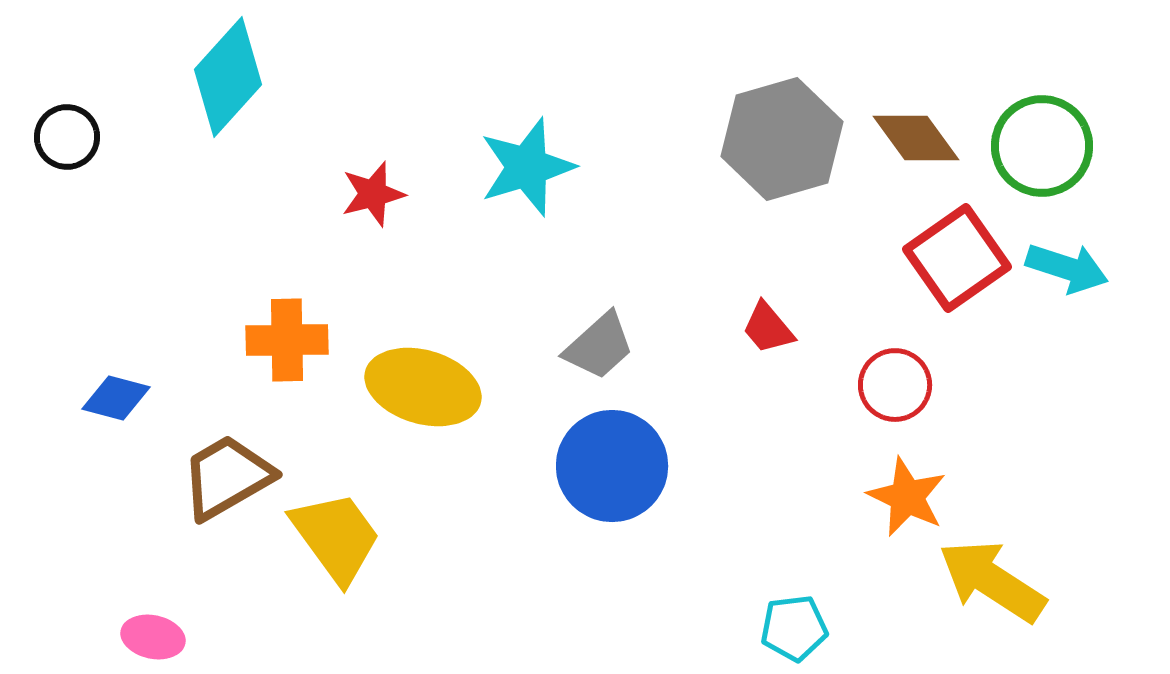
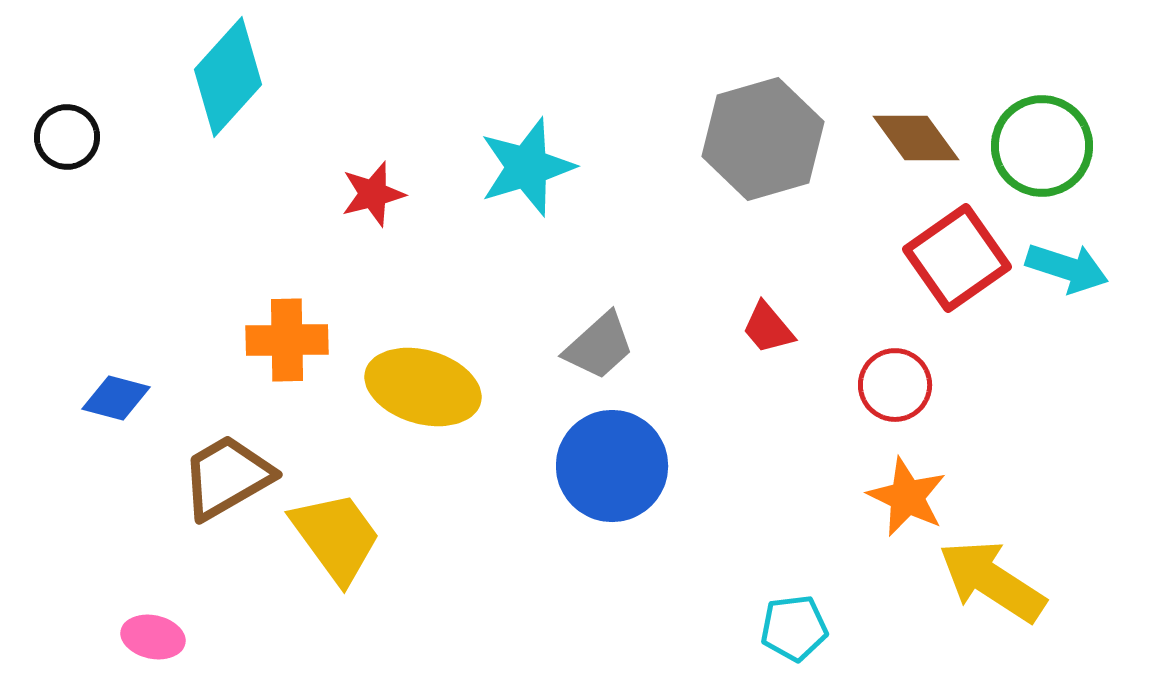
gray hexagon: moved 19 px left
